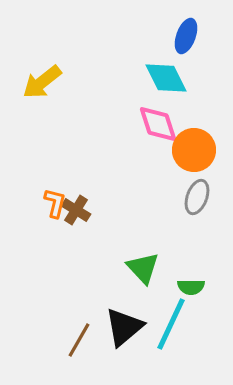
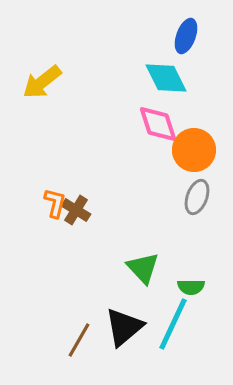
cyan line: moved 2 px right
